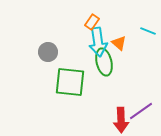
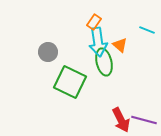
orange rectangle: moved 2 px right
cyan line: moved 1 px left, 1 px up
orange triangle: moved 1 px right, 2 px down
green square: rotated 20 degrees clockwise
purple line: moved 3 px right, 9 px down; rotated 50 degrees clockwise
red arrow: rotated 25 degrees counterclockwise
